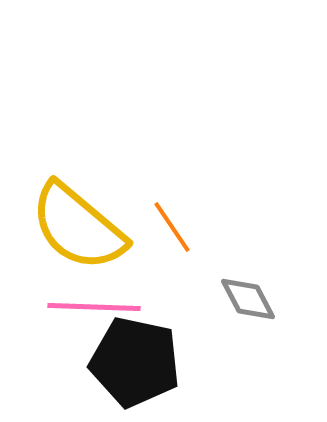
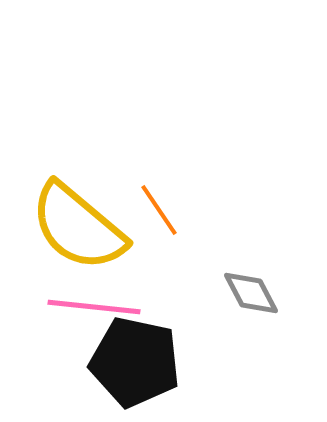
orange line: moved 13 px left, 17 px up
gray diamond: moved 3 px right, 6 px up
pink line: rotated 4 degrees clockwise
